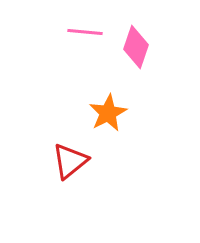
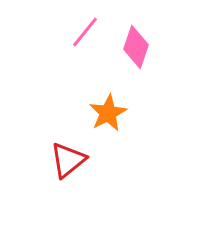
pink line: rotated 56 degrees counterclockwise
red triangle: moved 2 px left, 1 px up
